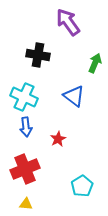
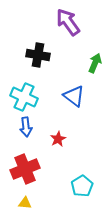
yellow triangle: moved 1 px left, 1 px up
